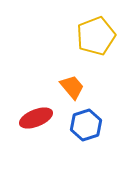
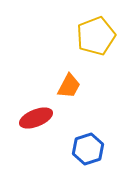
orange trapezoid: moved 3 px left, 1 px up; rotated 68 degrees clockwise
blue hexagon: moved 2 px right, 24 px down
